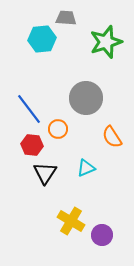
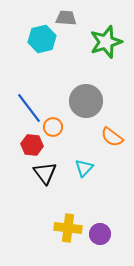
cyan hexagon: rotated 8 degrees counterclockwise
gray circle: moved 3 px down
blue line: moved 1 px up
orange circle: moved 5 px left, 2 px up
orange semicircle: rotated 20 degrees counterclockwise
cyan triangle: moved 2 px left; rotated 24 degrees counterclockwise
black triangle: rotated 10 degrees counterclockwise
yellow cross: moved 3 px left, 7 px down; rotated 24 degrees counterclockwise
purple circle: moved 2 px left, 1 px up
